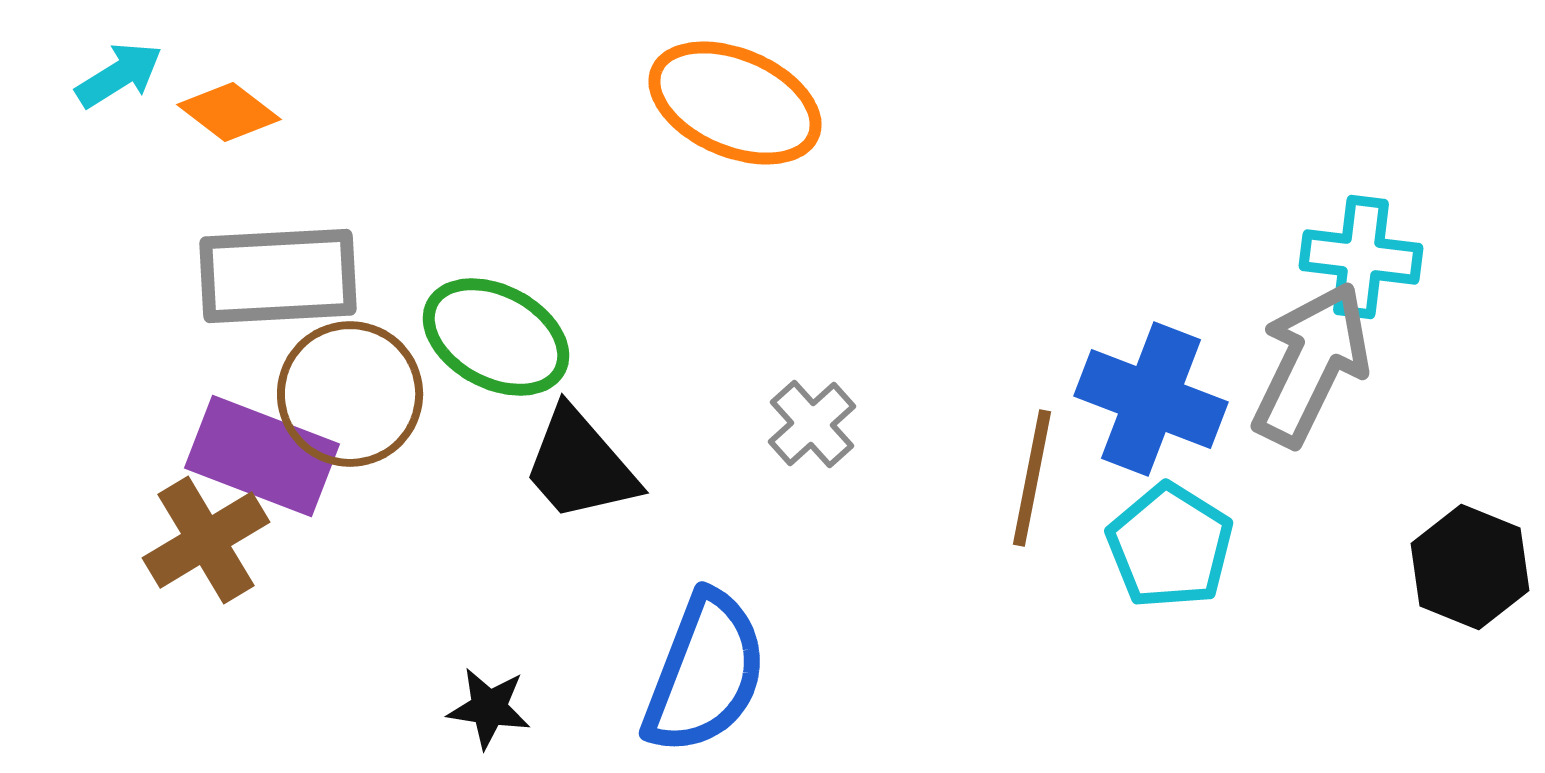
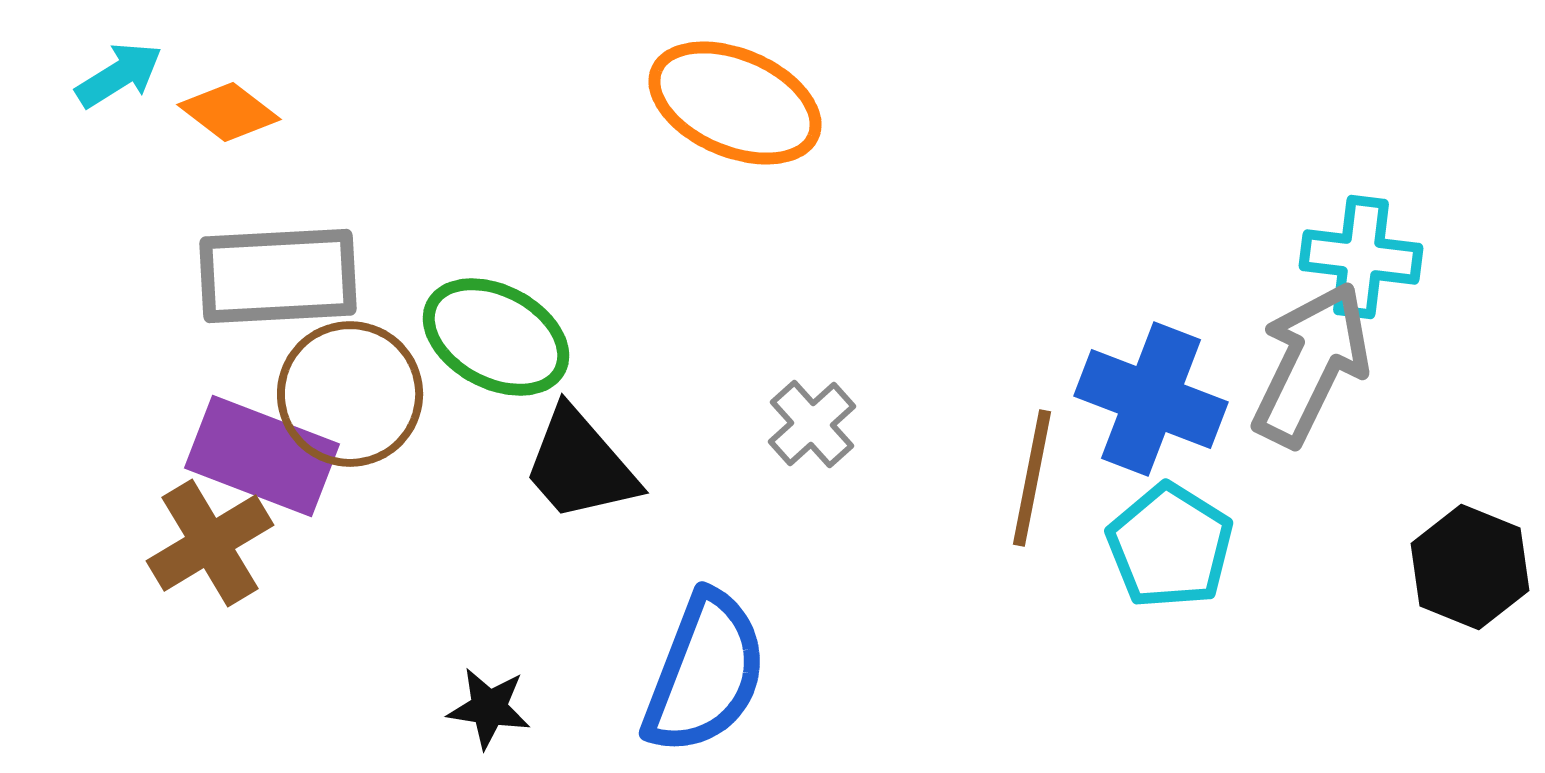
brown cross: moved 4 px right, 3 px down
